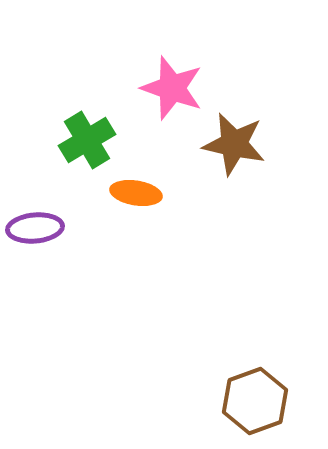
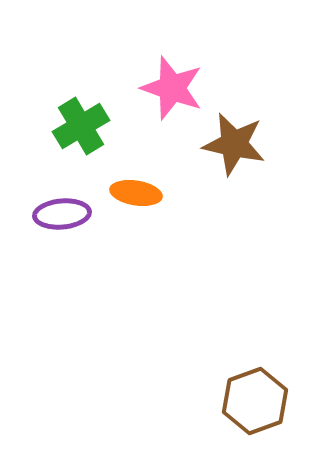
green cross: moved 6 px left, 14 px up
purple ellipse: moved 27 px right, 14 px up
